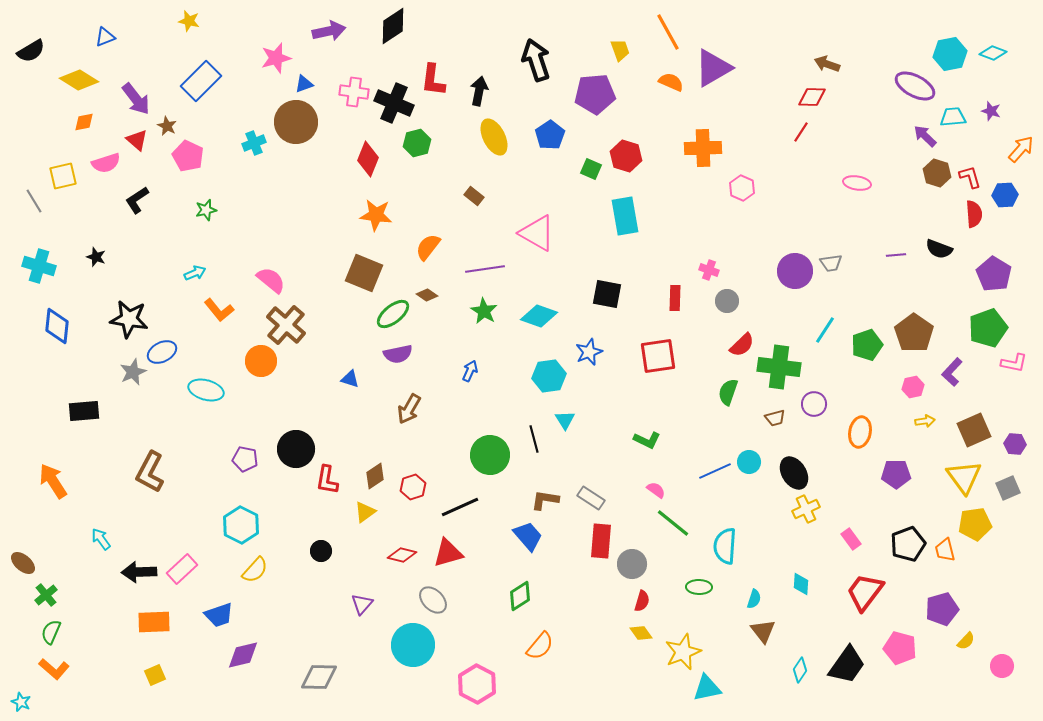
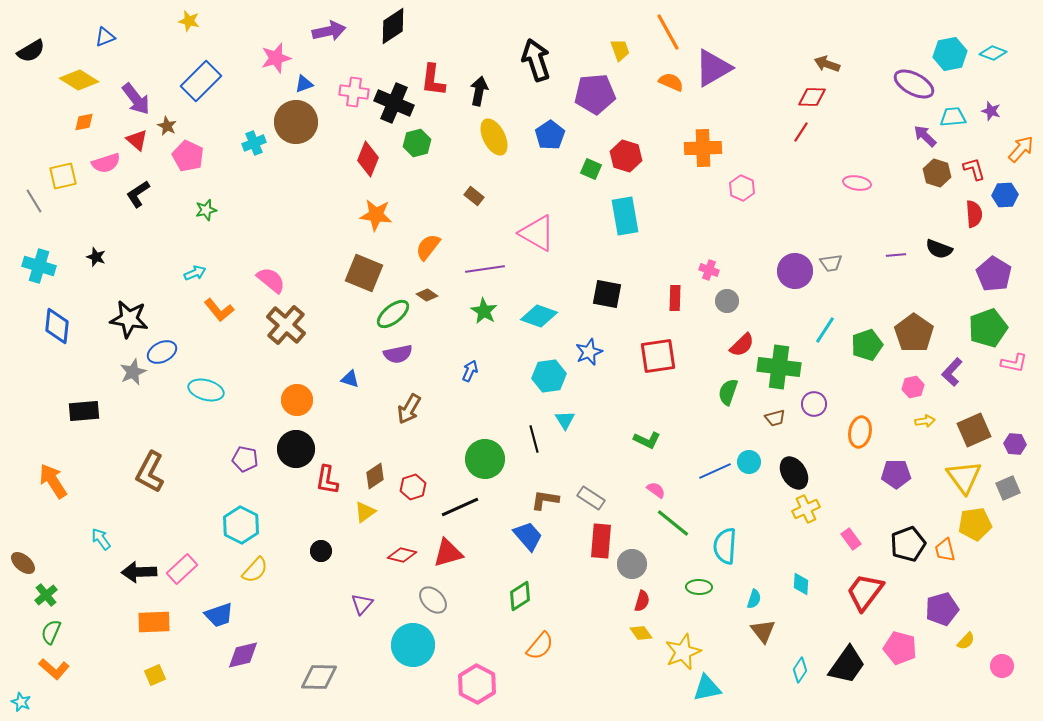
purple ellipse at (915, 86): moved 1 px left, 2 px up
red L-shape at (970, 177): moved 4 px right, 8 px up
black L-shape at (137, 200): moved 1 px right, 6 px up
orange circle at (261, 361): moved 36 px right, 39 px down
green circle at (490, 455): moved 5 px left, 4 px down
